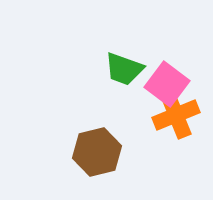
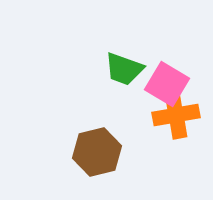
pink square: rotated 6 degrees counterclockwise
orange cross: rotated 12 degrees clockwise
